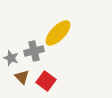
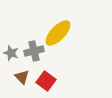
gray star: moved 5 px up
